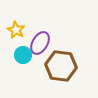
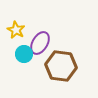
cyan circle: moved 1 px right, 1 px up
